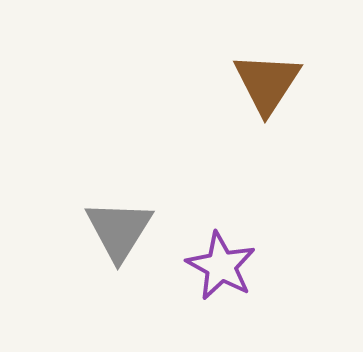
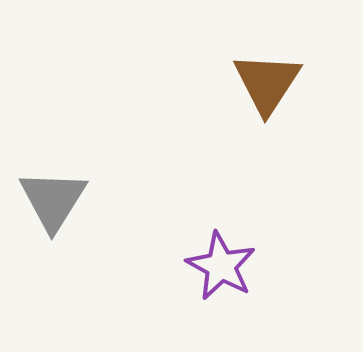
gray triangle: moved 66 px left, 30 px up
